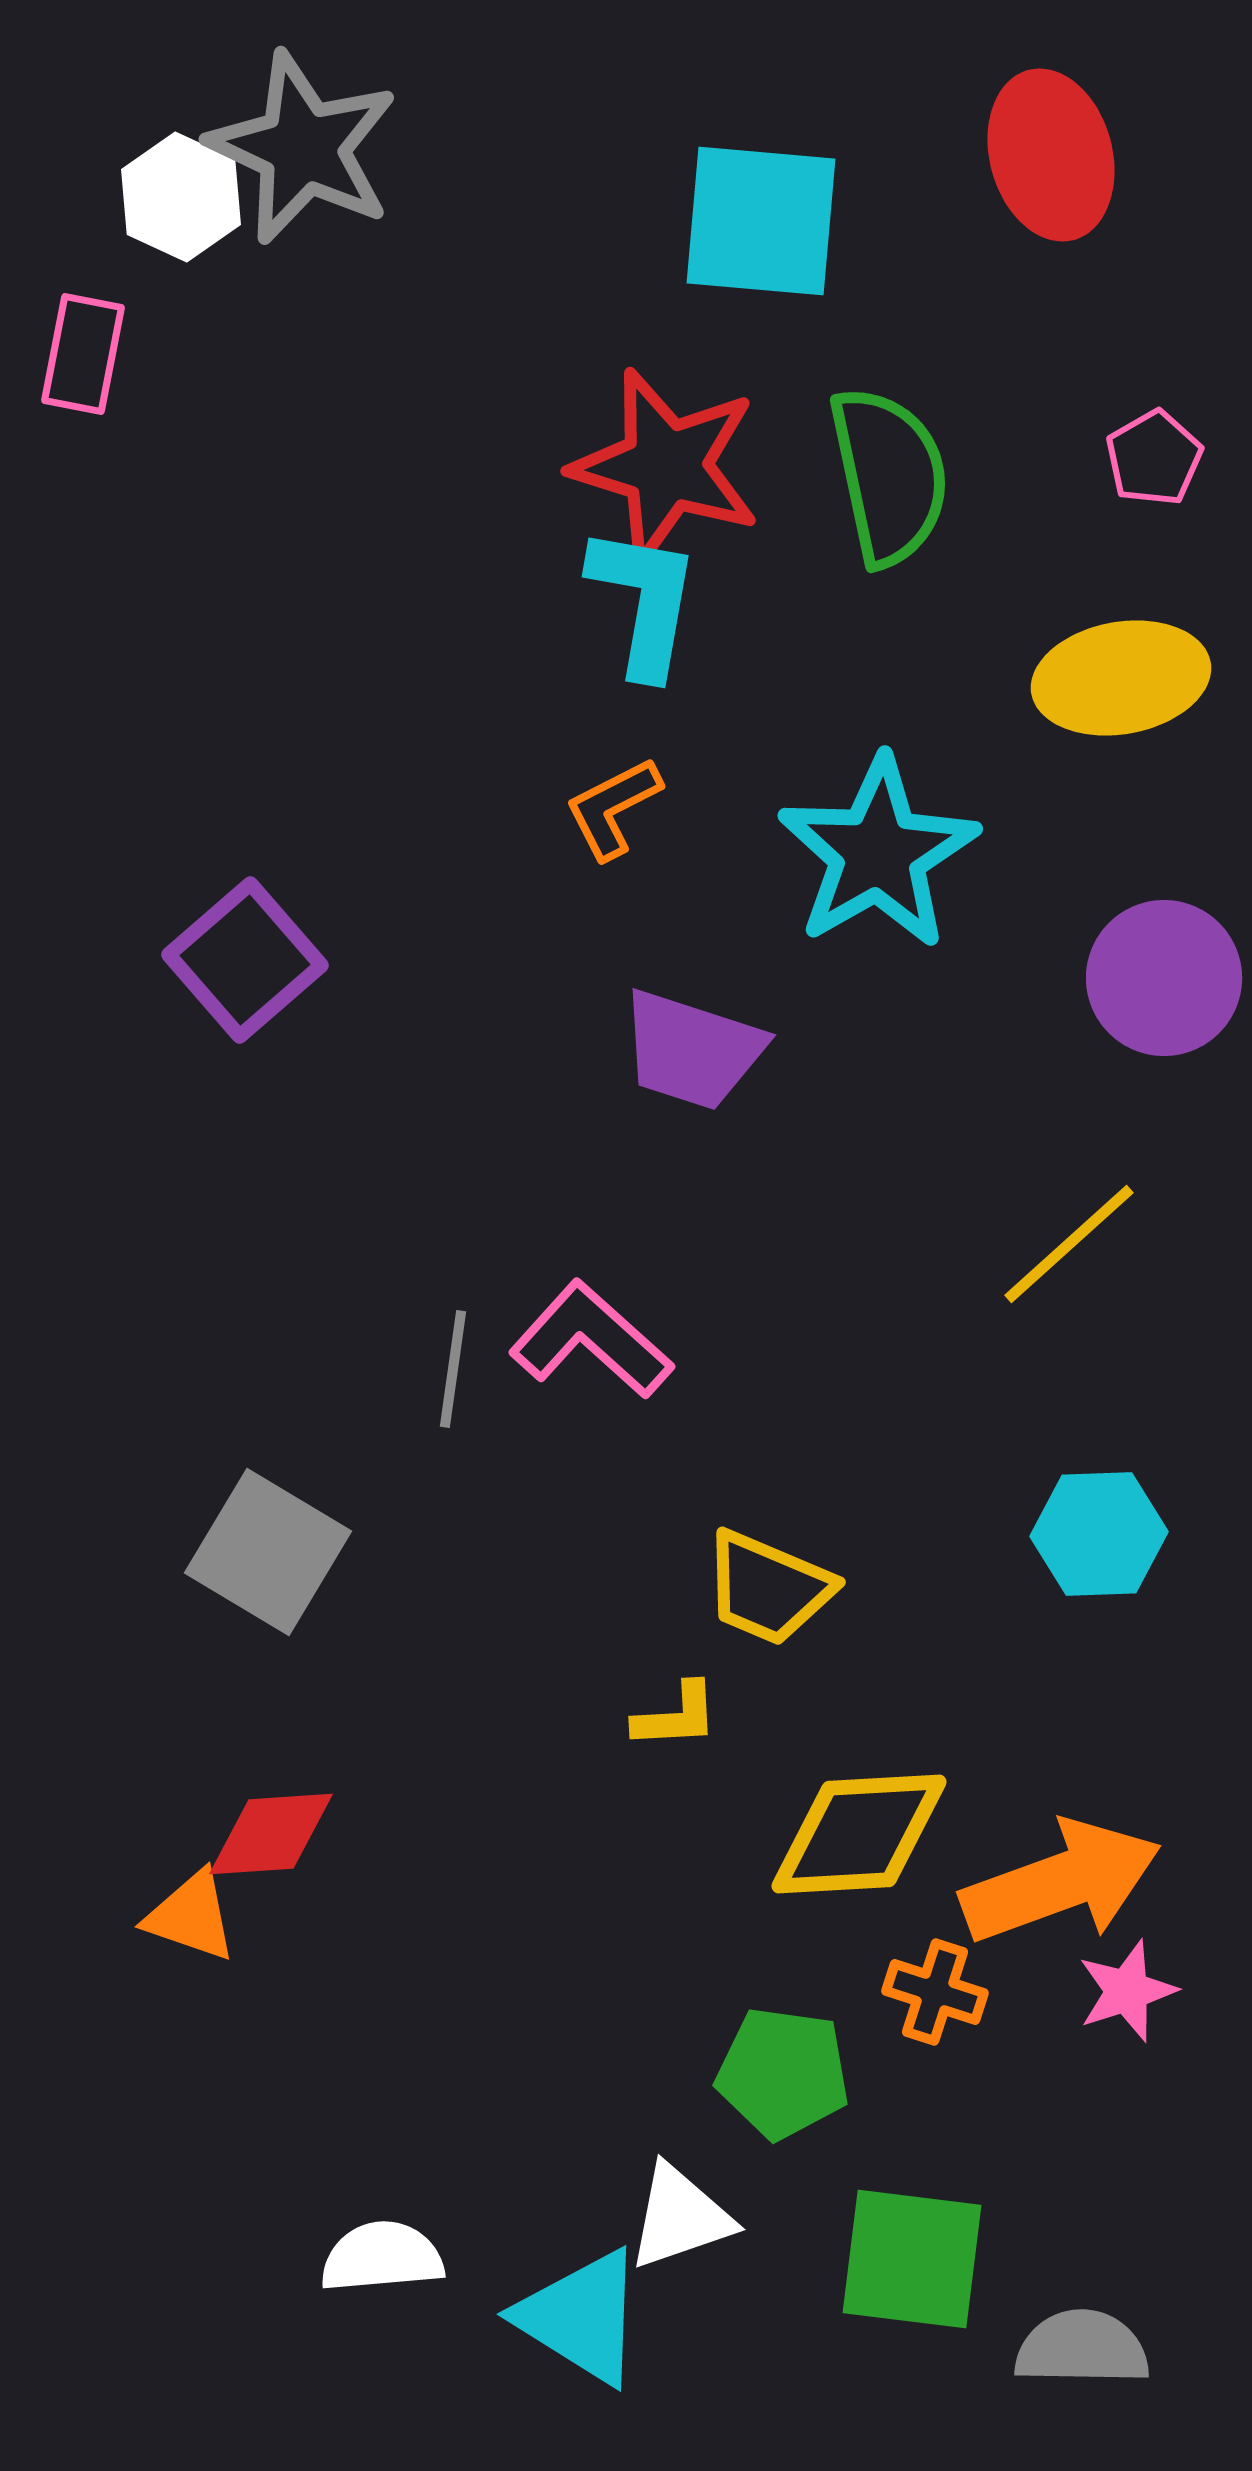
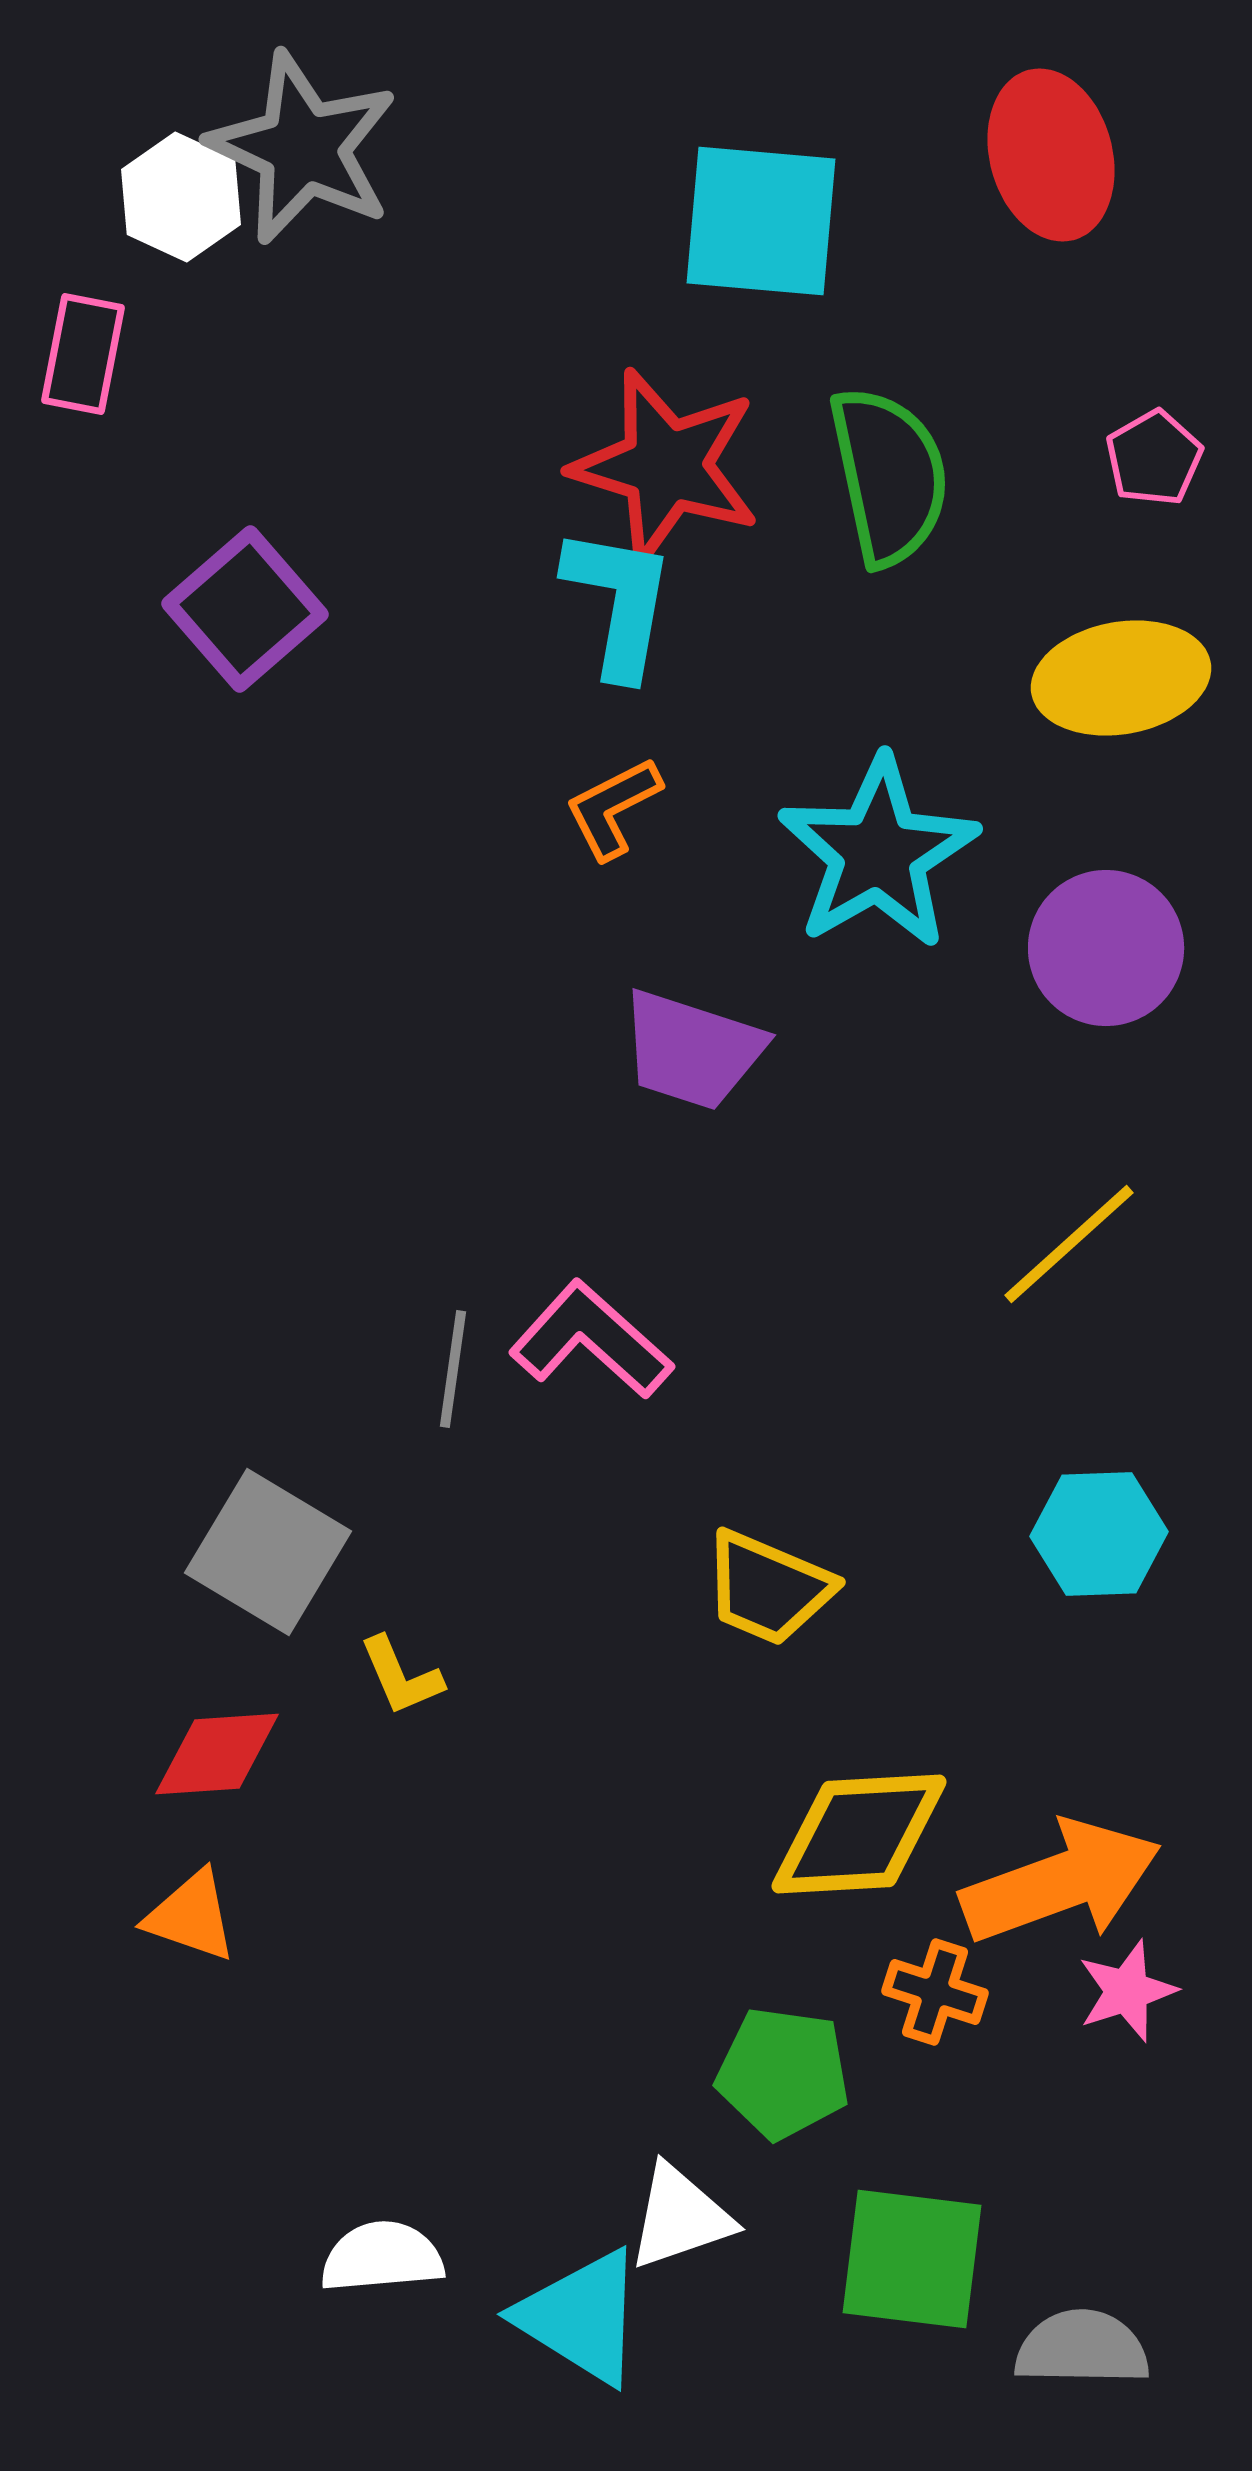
cyan L-shape: moved 25 px left, 1 px down
purple square: moved 351 px up
purple circle: moved 58 px left, 30 px up
yellow L-shape: moved 275 px left, 40 px up; rotated 70 degrees clockwise
red diamond: moved 54 px left, 80 px up
